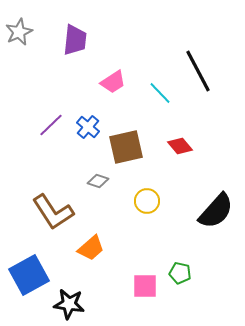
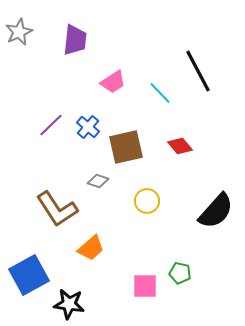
brown L-shape: moved 4 px right, 3 px up
